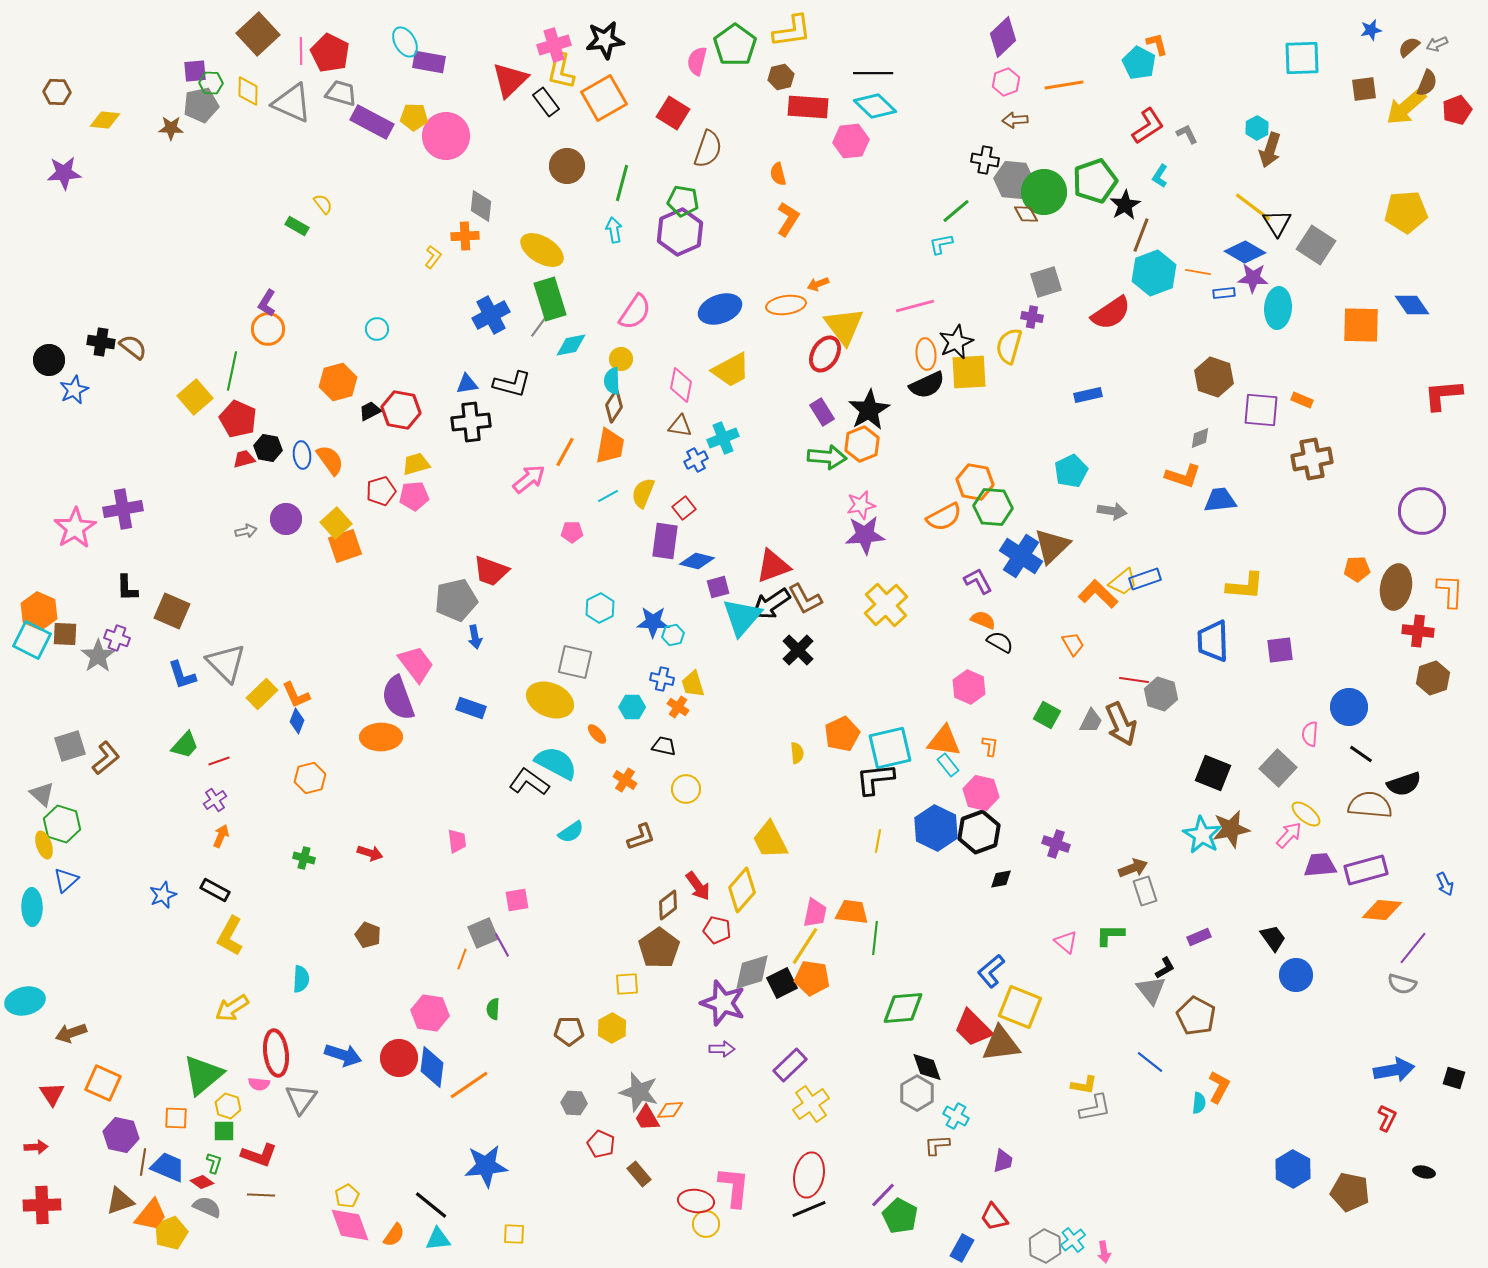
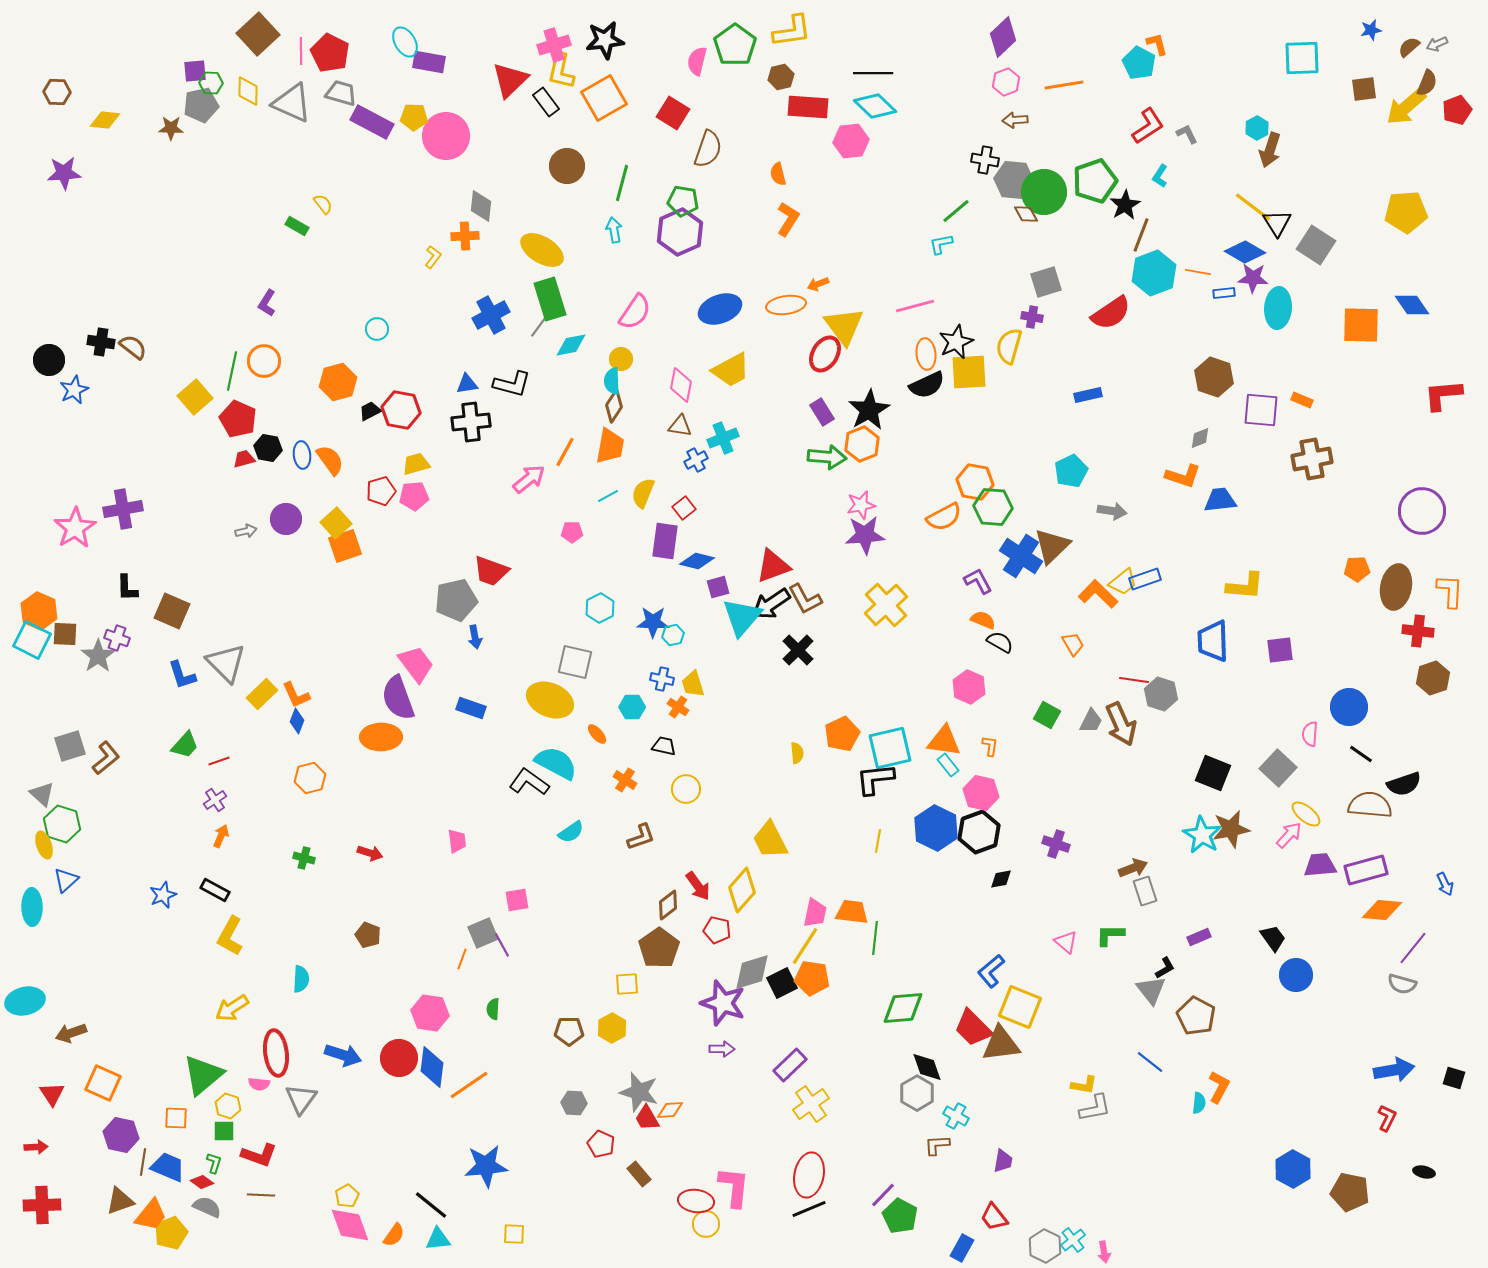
orange circle at (268, 329): moved 4 px left, 32 px down
